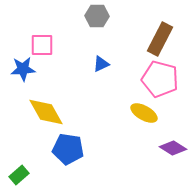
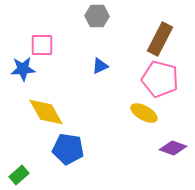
blue triangle: moved 1 px left, 2 px down
purple diamond: rotated 12 degrees counterclockwise
